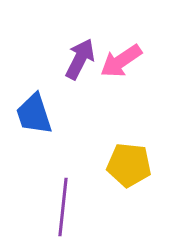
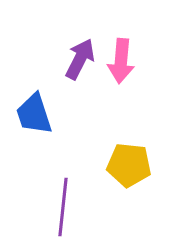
pink arrow: rotated 51 degrees counterclockwise
